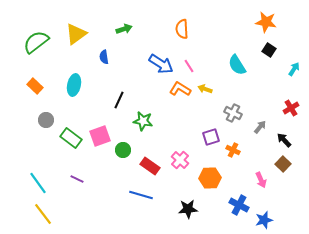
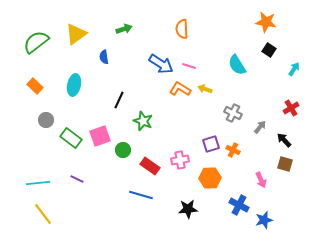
pink line: rotated 40 degrees counterclockwise
green star: rotated 12 degrees clockwise
purple square: moved 7 px down
pink cross: rotated 36 degrees clockwise
brown square: moved 2 px right; rotated 28 degrees counterclockwise
cyan line: rotated 60 degrees counterclockwise
